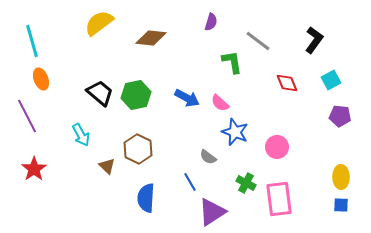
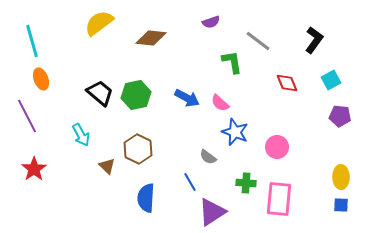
purple semicircle: rotated 54 degrees clockwise
green cross: rotated 24 degrees counterclockwise
pink rectangle: rotated 12 degrees clockwise
